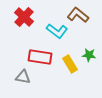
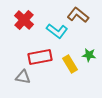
red cross: moved 3 px down
red rectangle: rotated 20 degrees counterclockwise
